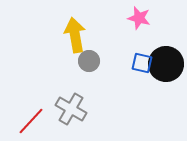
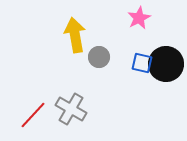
pink star: rotated 30 degrees clockwise
gray circle: moved 10 px right, 4 px up
red line: moved 2 px right, 6 px up
